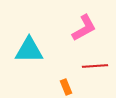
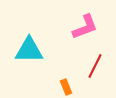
pink L-shape: moved 1 px right, 1 px up; rotated 8 degrees clockwise
red line: rotated 60 degrees counterclockwise
